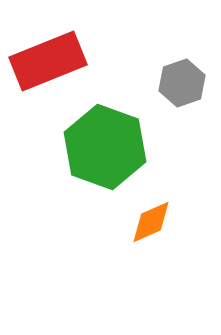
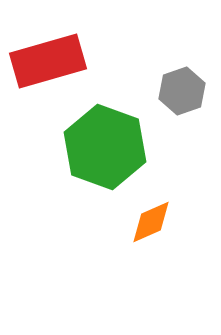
red rectangle: rotated 6 degrees clockwise
gray hexagon: moved 8 px down
